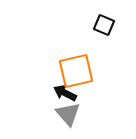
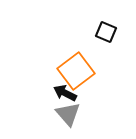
black square: moved 2 px right, 7 px down
orange square: rotated 24 degrees counterclockwise
